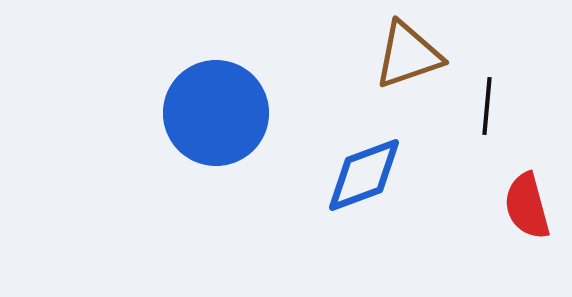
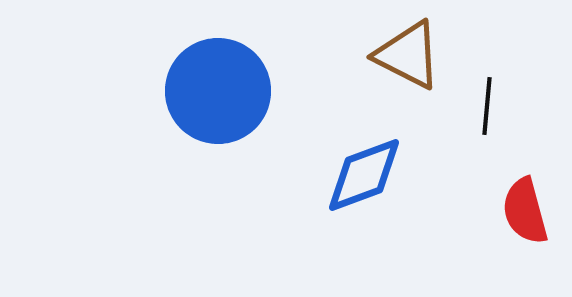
brown triangle: rotated 46 degrees clockwise
blue circle: moved 2 px right, 22 px up
red semicircle: moved 2 px left, 5 px down
